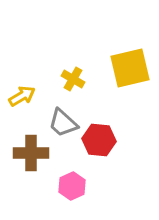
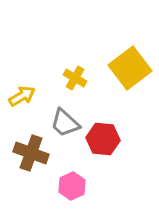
yellow square: rotated 24 degrees counterclockwise
yellow cross: moved 2 px right, 1 px up
gray trapezoid: moved 2 px right
red hexagon: moved 4 px right, 1 px up
brown cross: rotated 20 degrees clockwise
